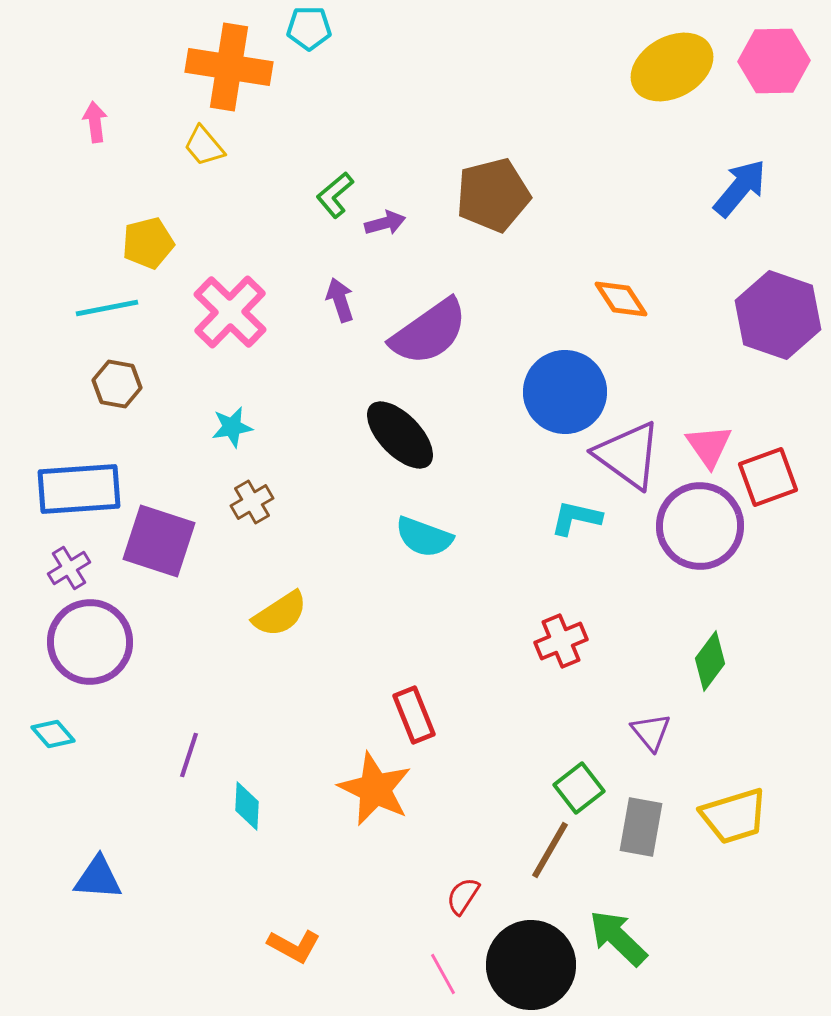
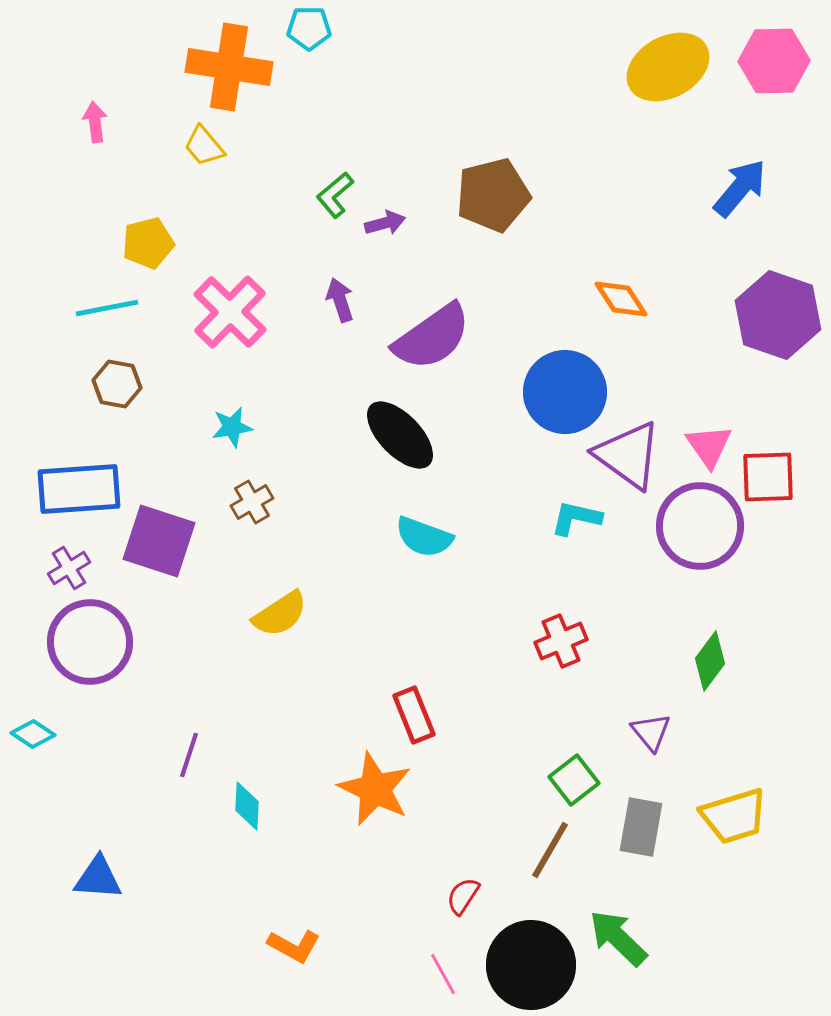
yellow ellipse at (672, 67): moved 4 px left
purple semicircle at (429, 332): moved 3 px right, 5 px down
red square at (768, 477): rotated 18 degrees clockwise
cyan diamond at (53, 734): moved 20 px left; rotated 15 degrees counterclockwise
green square at (579, 788): moved 5 px left, 8 px up
